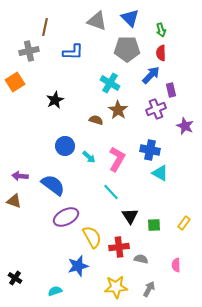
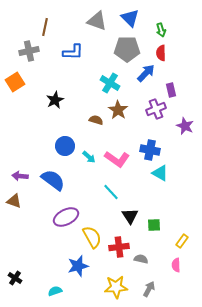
blue arrow: moved 5 px left, 2 px up
pink L-shape: rotated 95 degrees clockwise
blue semicircle: moved 5 px up
yellow rectangle: moved 2 px left, 18 px down
